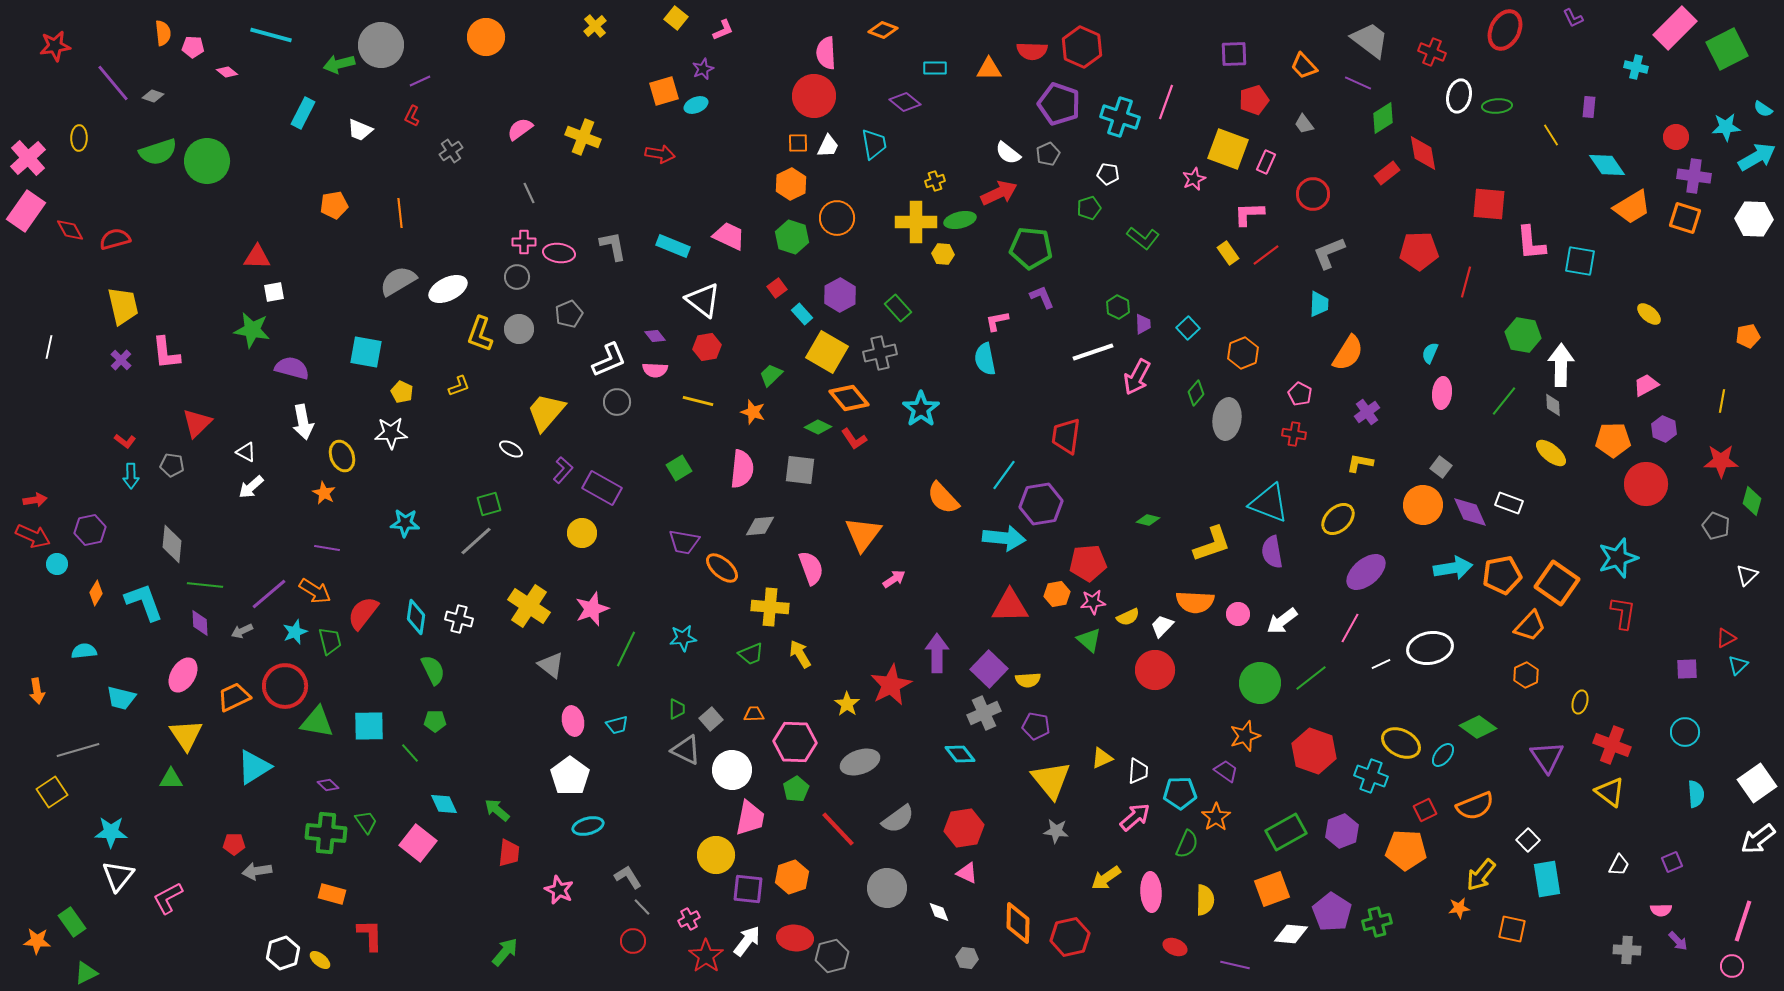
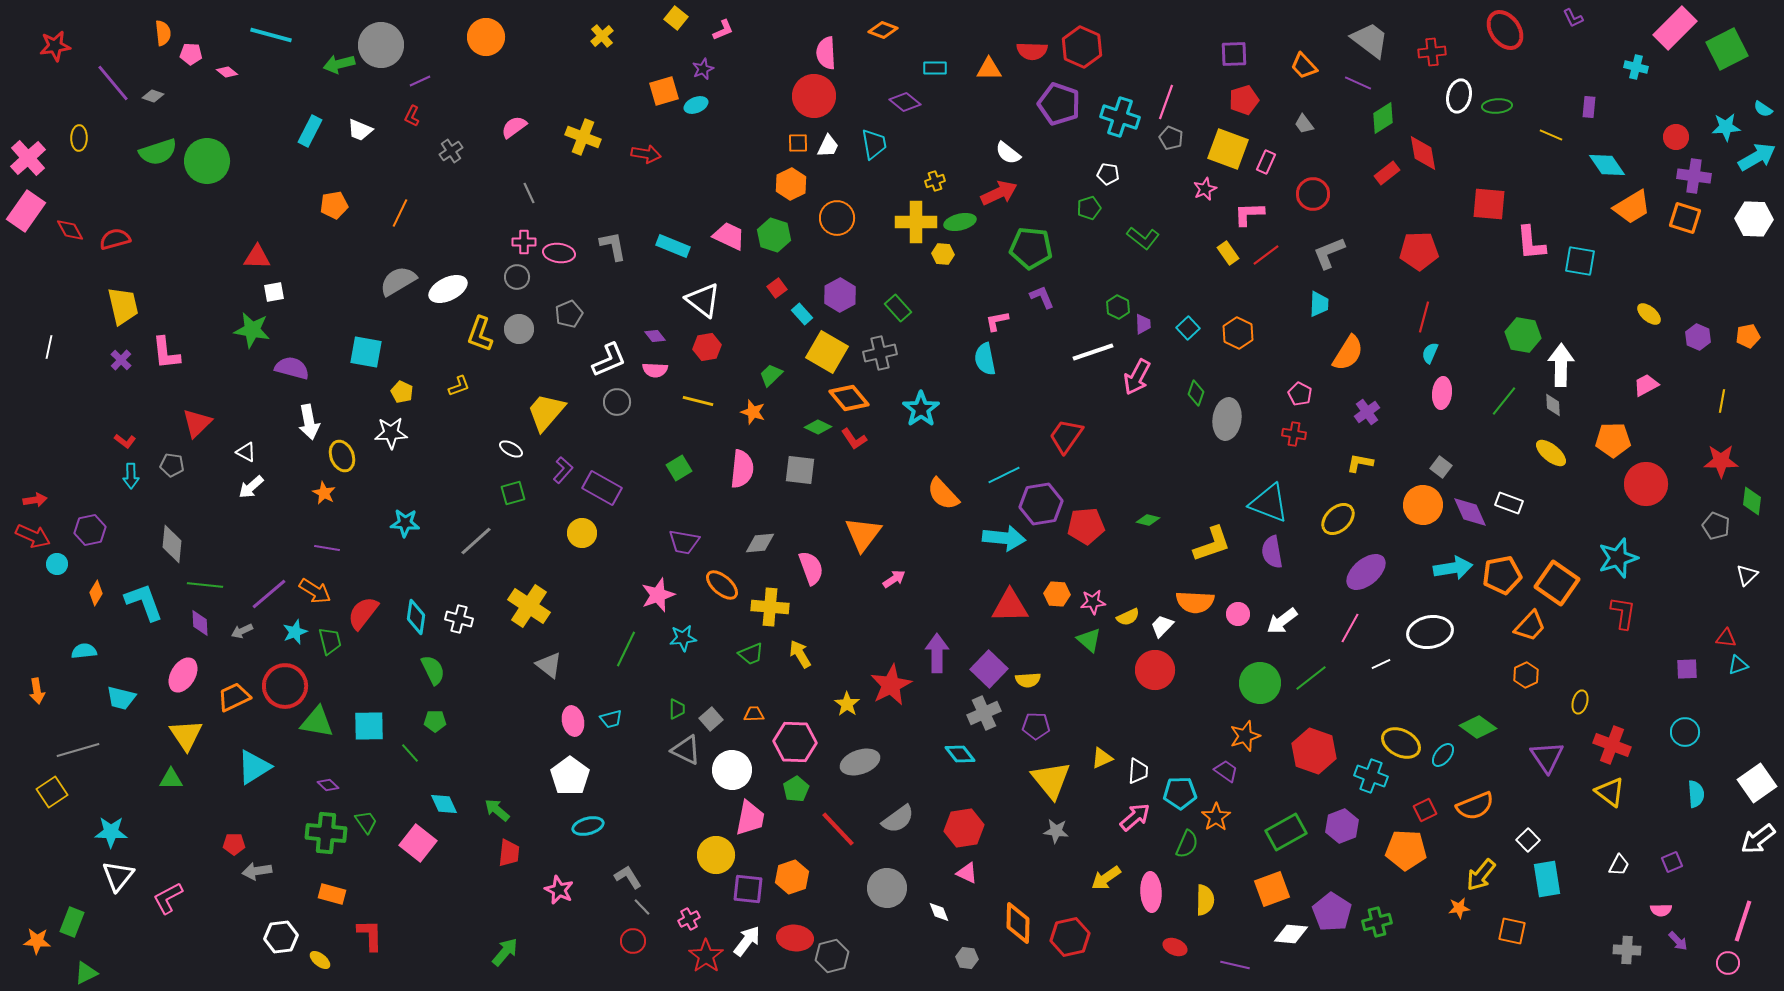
yellow cross at (595, 26): moved 7 px right, 10 px down
red ellipse at (1505, 30): rotated 63 degrees counterclockwise
pink pentagon at (193, 47): moved 2 px left, 7 px down
red cross at (1432, 52): rotated 28 degrees counterclockwise
red pentagon at (1254, 100): moved 10 px left
cyan rectangle at (303, 113): moved 7 px right, 18 px down
pink semicircle at (520, 129): moved 6 px left, 2 px up
yellow line at (1551, 135): rotated 35 degrees counterclockwise
red arrow at (660, 154): moved 14 px left
gray pentagon at (1048, 154): moved 123 px right, 16 px up; rotated 25 degrees counterclockwise
pink star at (1194, 179): moved 11 px right, 10 px down
orange line at (400, 213): rotated 32 degrees clockwise
green ellipse at (960, 220): moved 2 px down
green hexagon at (792, 237): moved 18 px left, 2 px up
red line at (1466, 282): moved 42 px left, 35 px down
orange hexagon at (1243, 353): moved 5 px left, 20 px up; rotated 12 degrees counterclockwise
green diamond at (1196, 393): rotated 20 degrees counterclockwise
white arrow at (303, 422): moved 6 px right
purple hexagon at (1664, 429): moved 34 px right, 92 px up
red trapezoid at (1066, 436): rotated 27 degrees clockwise
cyan line at (1004, 475): rotated 28 degrees clockwise
orange semicircle at (943, 498): moved 4 px up
green diamond at (1752, 501): rotated 8 degrees counterclockwise
green square at (489, 504): moved 24 px right, 11 px up
gray diamond at (760, 526): moved 17 px down
red pentagon at (1088, 563): moved 2 px left, 37 px up
orange ellipse at (722, 568): moved 17 px down
orange hexagon at (1057, 594): rotated 15 degrees clockwise
pink star at (592, 609): moved 66 px right, 14 px up
red triangle at (1726, 638): rotated 35 degrees clockwise
white ellipse at (1430, 648): moved 16 px up
gray triangle at (551, 665): moved 2 px left
cyan triangle at (1738, 665): rotated 25 degrees clockwise
cyan trapezoid at (617, 725): moved 6 px left, 6 px up
purple pentagon at (1036, 726): rotated 8 degrees counterclockwise
purple hexagon at (1342, 831): moved 5 px up
green rectangle at (72, 922): rotated 56 degrees clockwise
orange square at (1512, 929): moved 2 px down
white hexagon at (283, 953): moved 2 px left, 16 px up; rotated 12 degrees clockwise
pink circle at (1732, 966): moved 4 px left, 3 px up
